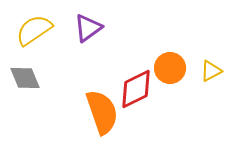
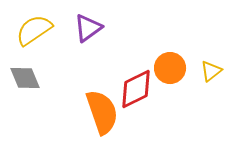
yellow triangle: rotated 10 degrees counterclockwise
